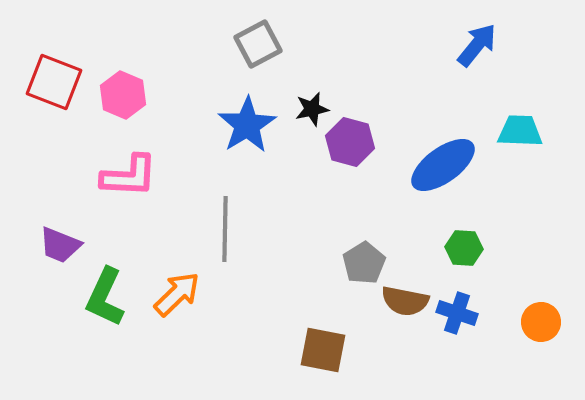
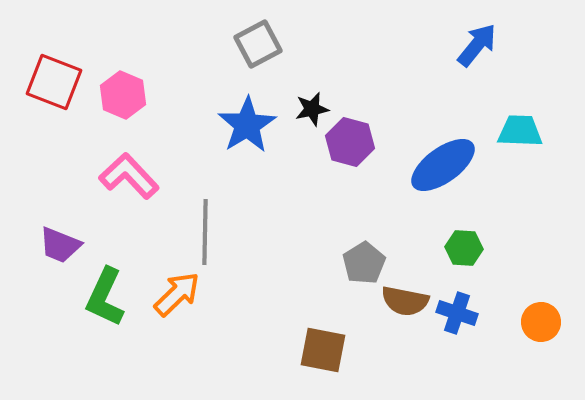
pink L-shape: rotated 136 degrees counterclockwise
gray line: moved 20 px left, 3 px down
